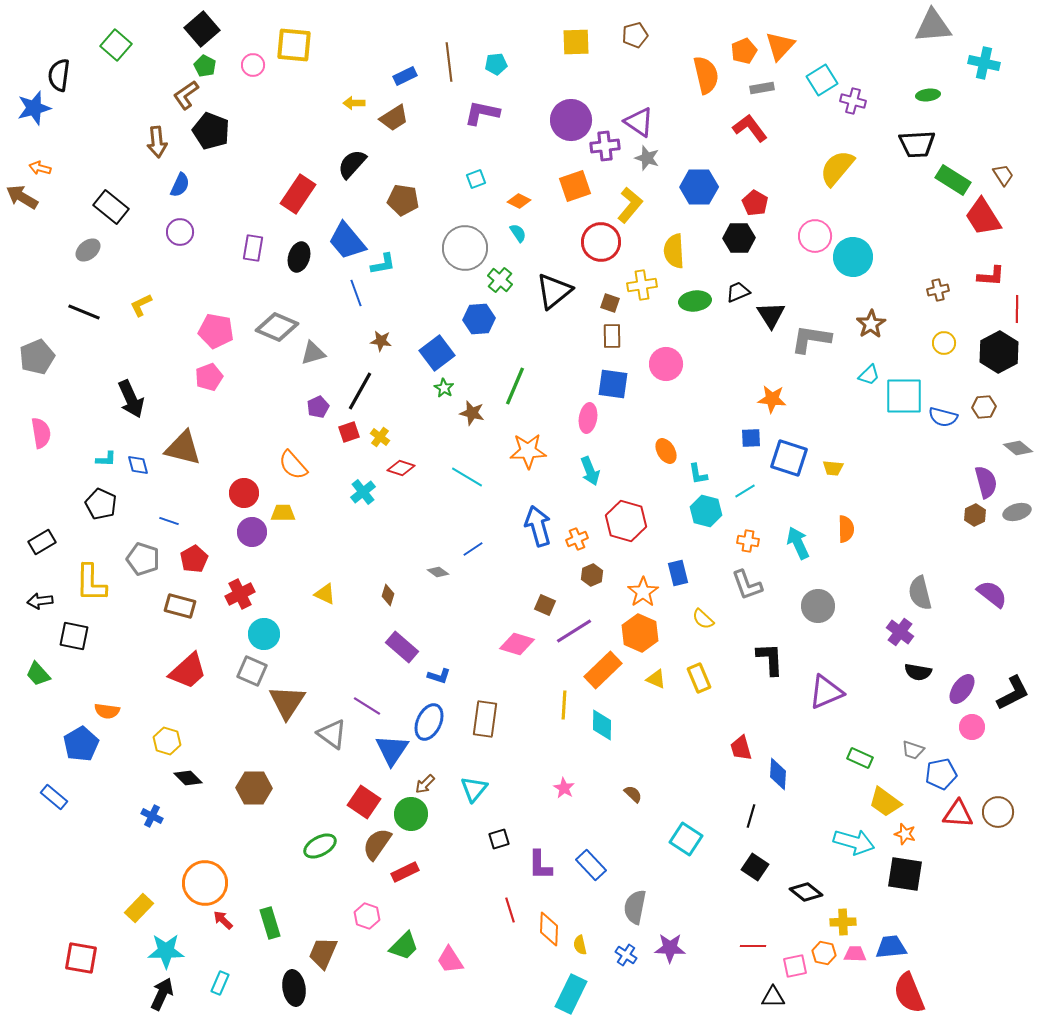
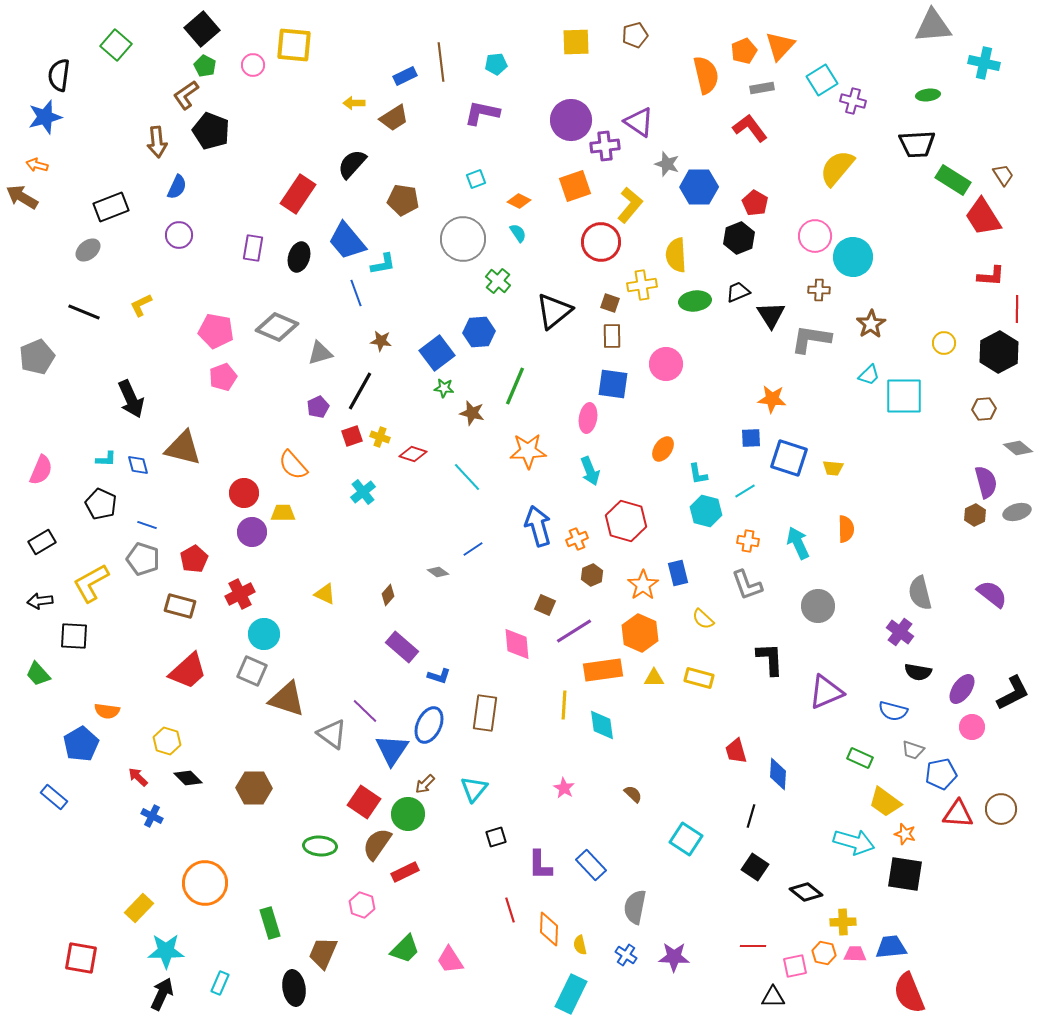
brown line at (449, 62): moved 8 px left
blue star at (34, 108): moved 11 px right, 9 px down
gray star at (647, 158): moved 20 px right, 6 px down
orange arrow at (40, 168): moved 3 px left, 3 px up
blue semicircle at (180, 185): moved 3 px left, 2 px down
black rectangle at (111, 207): rotated 60 degrees counterclockwise
purple circle at (180, 232): moved 1 px left, 3 px down
black hexagon at (739, 238): rotated 20 degrees counterclockwise
gray circle at (465, 248): moved 2 px left, 9 px up
yellow semicircle at (674, 251): moved 2 px right, 4 px down
green cross at (500, 280): moved 2 px left, 1 px down
brown cross at (938, 290): moved 119 px left; rotated 15 degrees clockwise
black triangle at (554, 291): moved 20 px down
blue hexagon at (479, 319): moved 13 px down
gray triangle at (313, 353): moved 7 px right
pink pentagon at (209, 377): moved 14 px right
green star at (444, 388): rotated 24 degrees counterclockwise
brown hexagon at (984, 407): moved 2 px down
blue semicircle at (943, 417): moved 50 px left, 294 px down
red square at (349, 432): moved 3 px right, 4 px down
pink semicircle at (41, 433): moved 37 px down; rotated 32 degrees clockwise
yellow cross at (380, 437): rotated 18 degrees counterclockwise
orange ellipse at (666, 451): moved 3 px left, 2 px up; rotated 65 degrees clockwise
red diamond at (401, 468): moved 12 px right, 14 px up
cyan line at (467, 477): rotated 16 degrees clockwise
blue line at (169, 521): moved 22 px left, 4 px down
yellow L-shape at (91, 583): rotated 60 degrees clockwise
orange star at (643, 592): moved 7 px up
brown diamond at (388, 595): rotated 25 degrees clockwise
black square at (74, 636): rotated 8 degrees counterclockwise
pink diamond at (517, 644): rotated 68 degrees clockwise
orange rectangle at (603, 670): rotated 36 degrees clockwise
yellow rectangle at (699, 678): rotated 52 degrees counterclockwise
yellow triangle at (656, 679): moved 2 px left, 1 px up; rotated 25 degrees counterclockwise
brown triangle at (287, 702): moved 3 px up; rotated 45 degrees counterclockwise
purple line at (367, 706): moved 2 px left, 5 px down; rotated 12 degrees clockwise
brown rectangle at (485, 719): moved 6 px up
blue ellipse at (429, 722): moved 3 px down
cyan diamond at (602, 725): rotated 8 degrees counterclockwise
red trapezoid at (741, 748): moved 5 px left, 3 px down
brown circle at (998, 812): moved 3 px right, 3 px up
green circle at (411, 814): moved 3 px left
black square at (499, 839): moved 3 px left, 2 px up
green ellipse at (320, 846): rotated 32 degrees clockwise
pink hexagon at (367, 916): moved 5 px left, 11 px up
red arrow at (223, 920): moved 85 px left, 143 px up
green trapezoid at (404, 946): moved 1 px right, 3 px down
purple star at (670, 948): moved 4 px right, 9 px down
